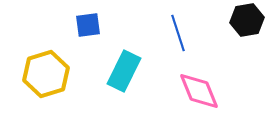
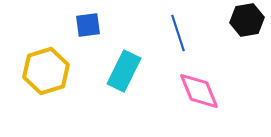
yellow hexagon: moved 3 px up
